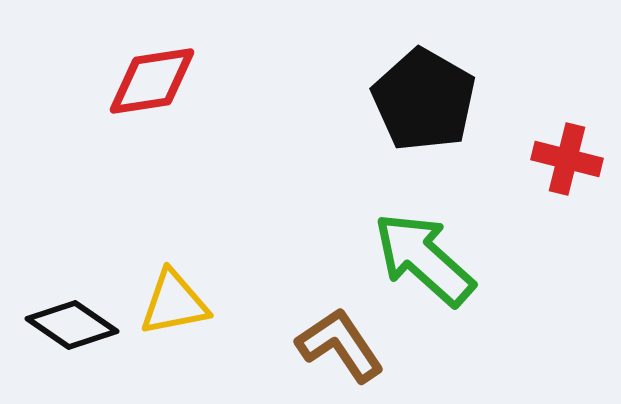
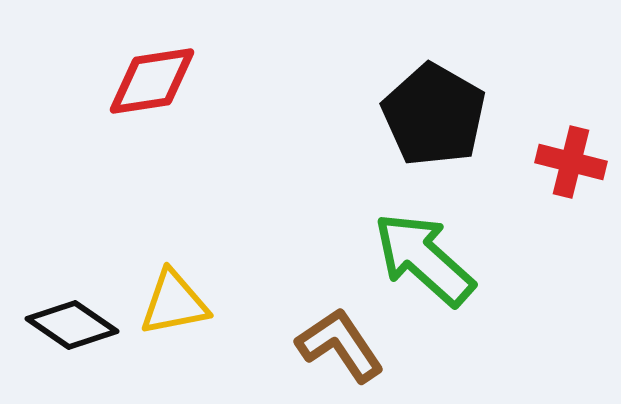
black pentagon: moved 10 px right, 15 px down
red cross: moved 4 px right, 3 px down
